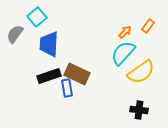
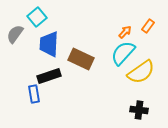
brown rectangle: moved 4 px right, 15 px up
blue rectangle: moved 33 px left, 6 px down
